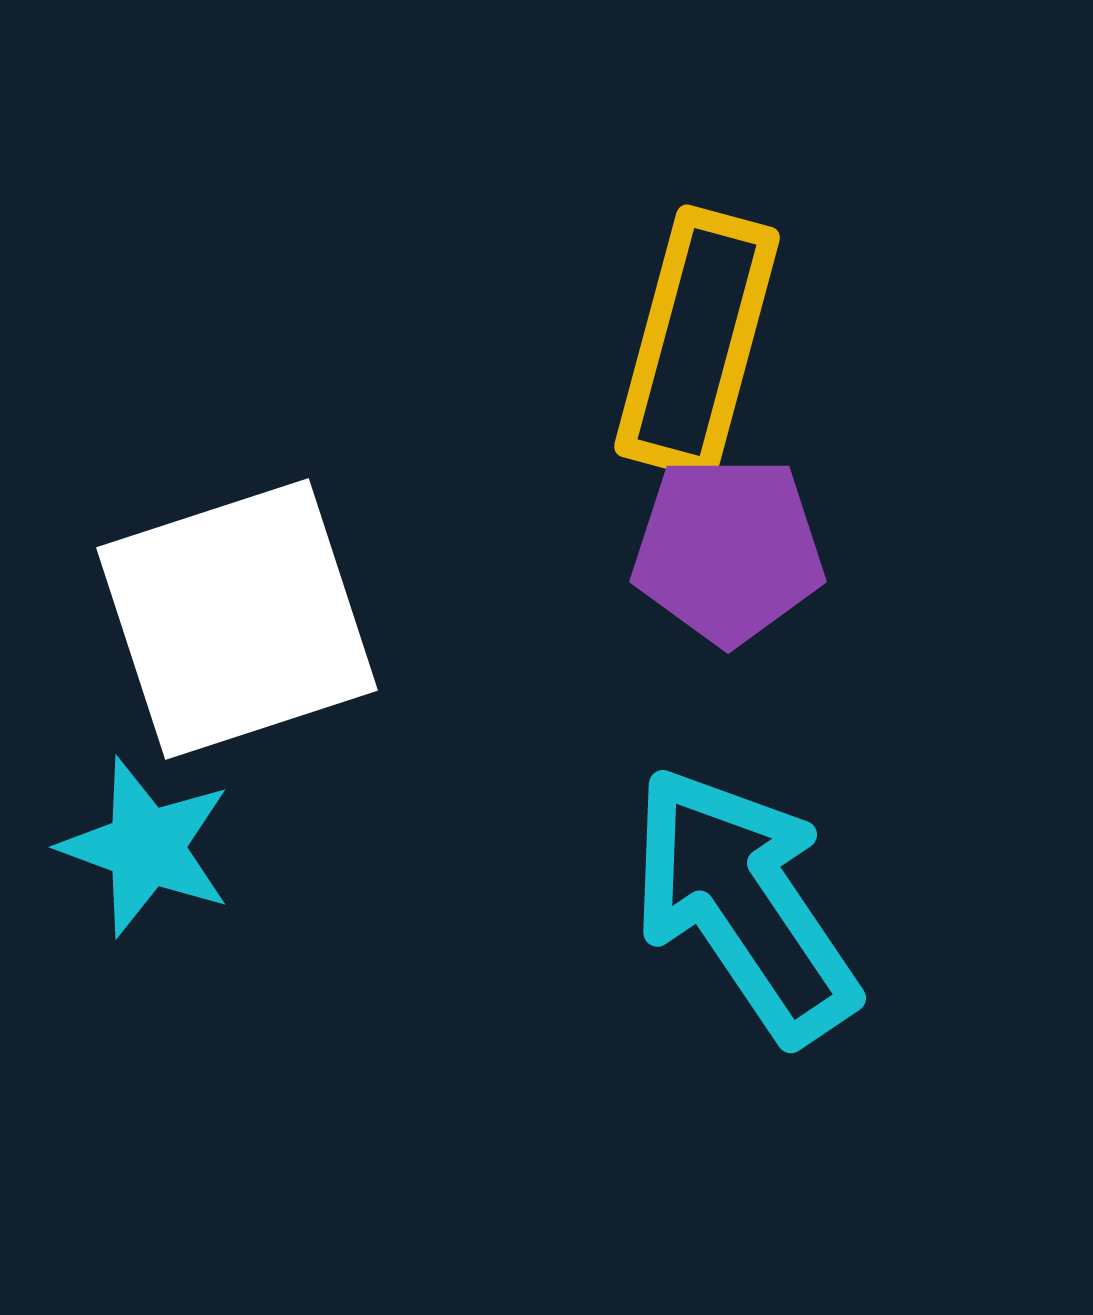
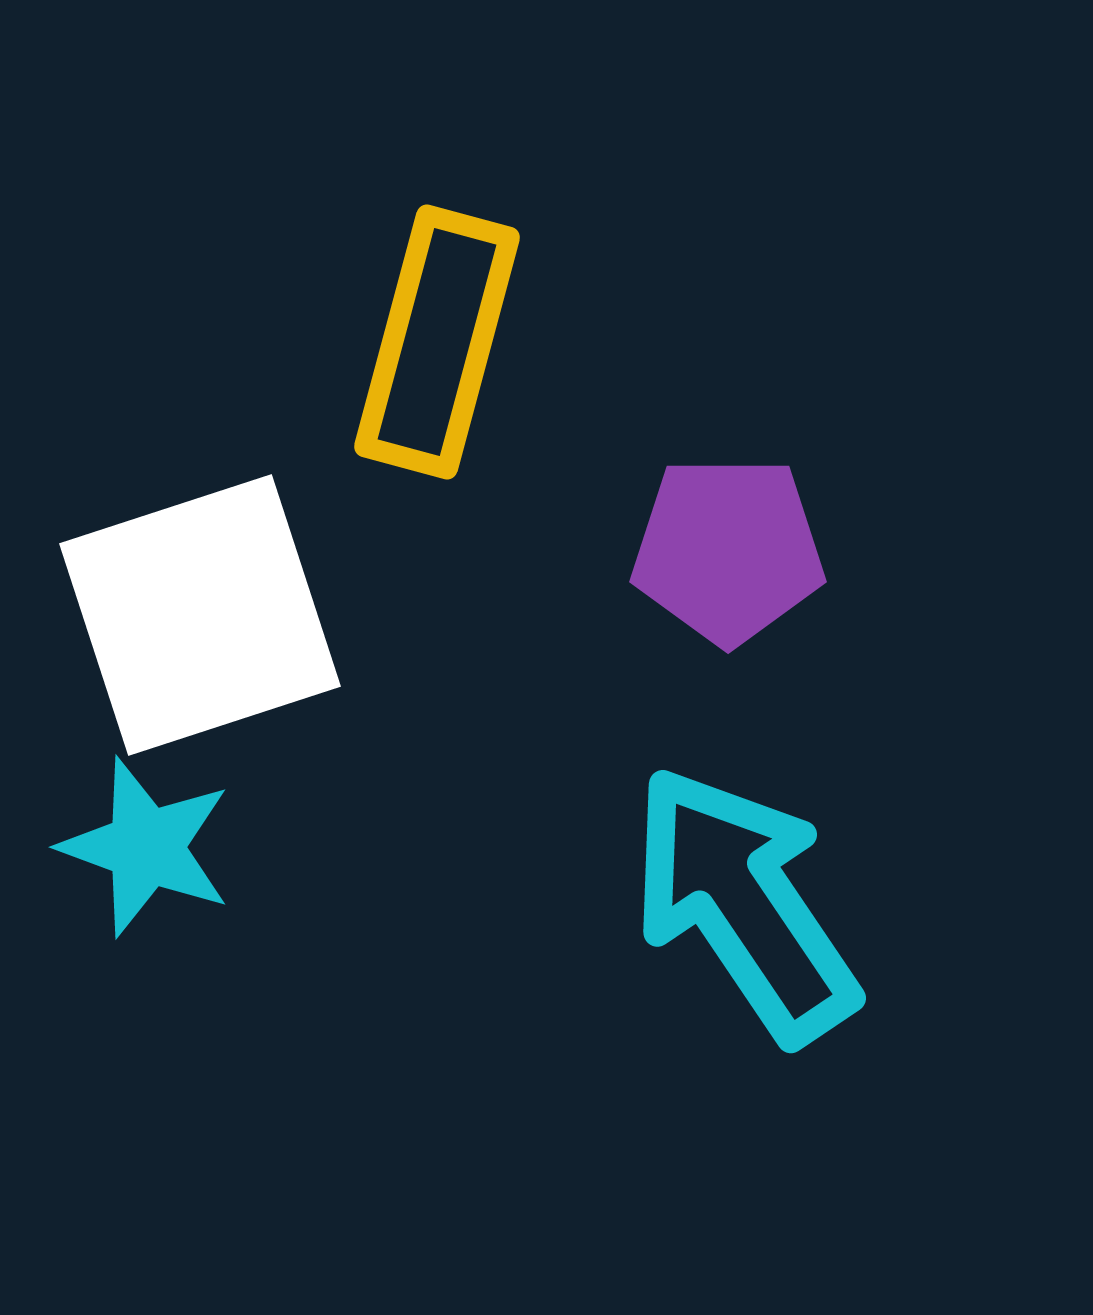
yellow rectangle: moved 260 px left
white square: moved 37 px left, 4 px up
